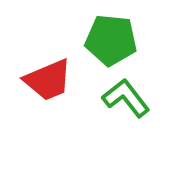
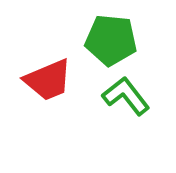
green L-shape: moved 2 px up
